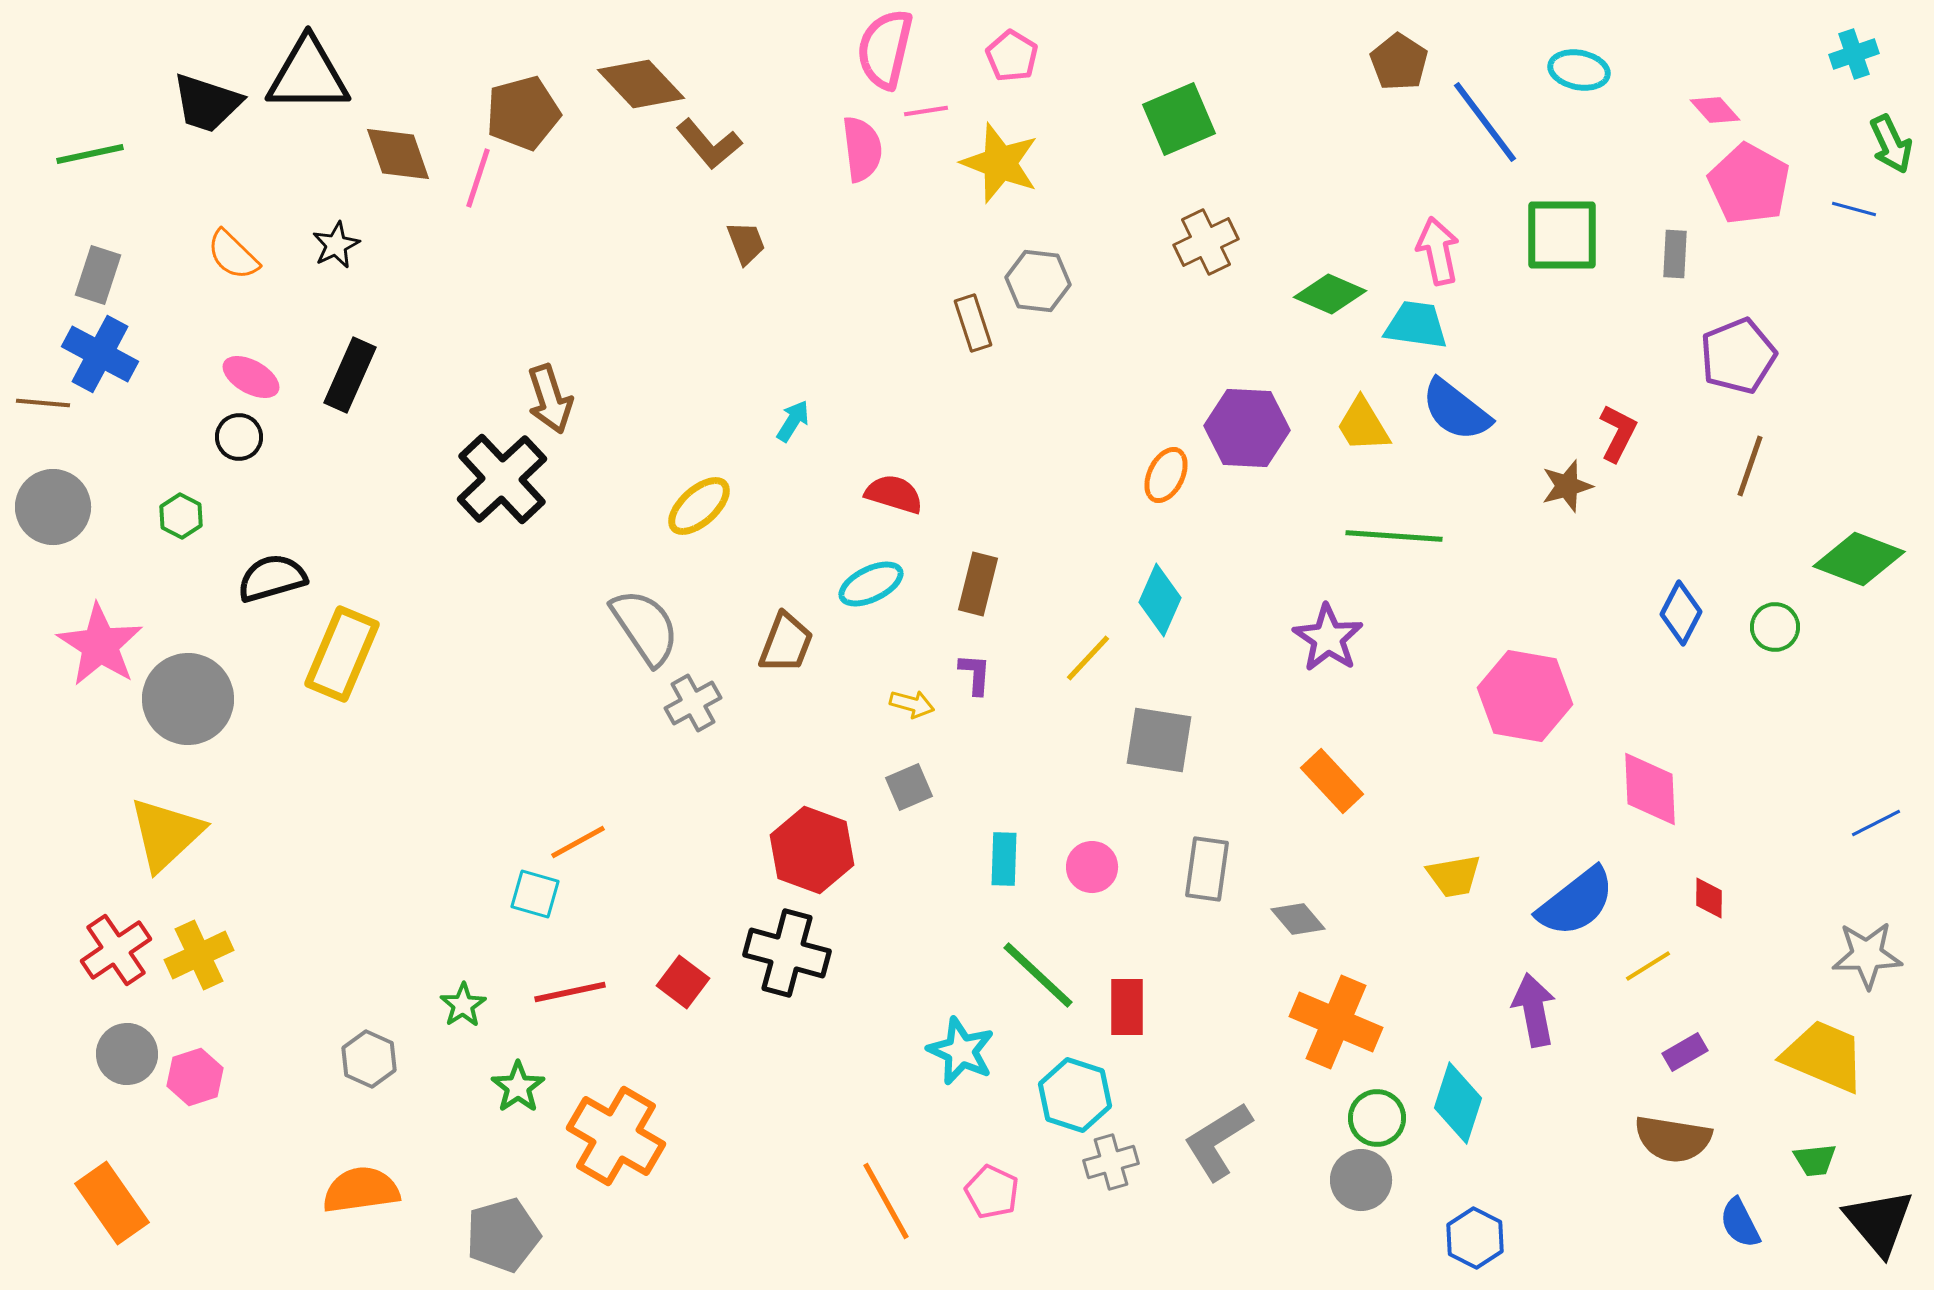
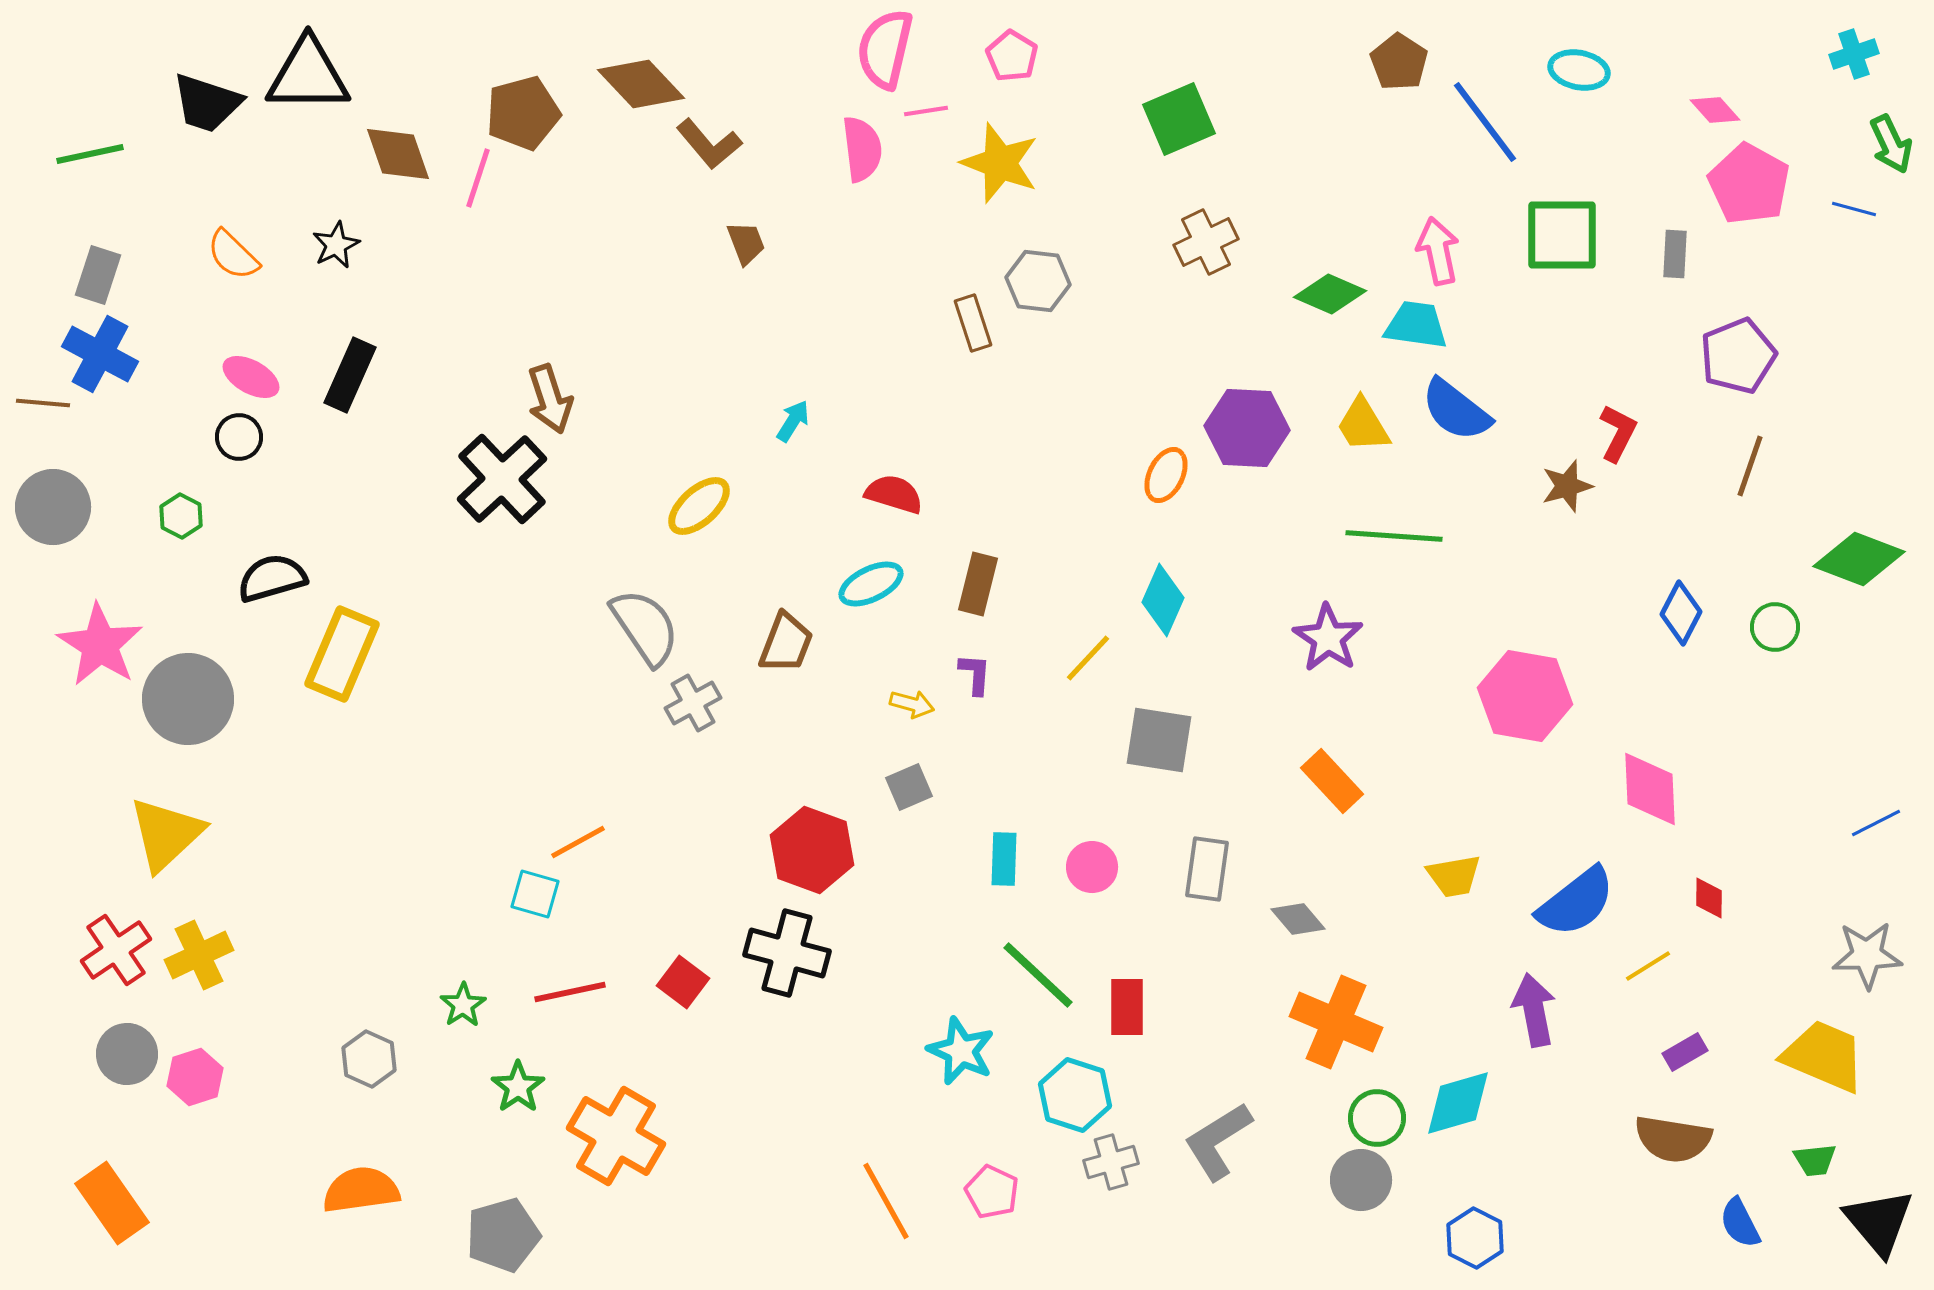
cyan diamond at (1160, 600): moved 3 px right
cyan diamond at (1458, 1103): rotated 56 degrees clockwise
